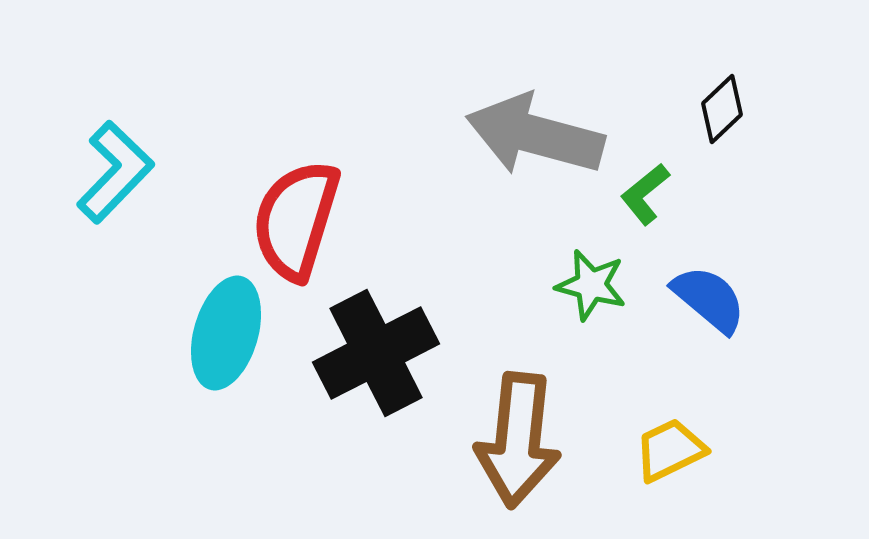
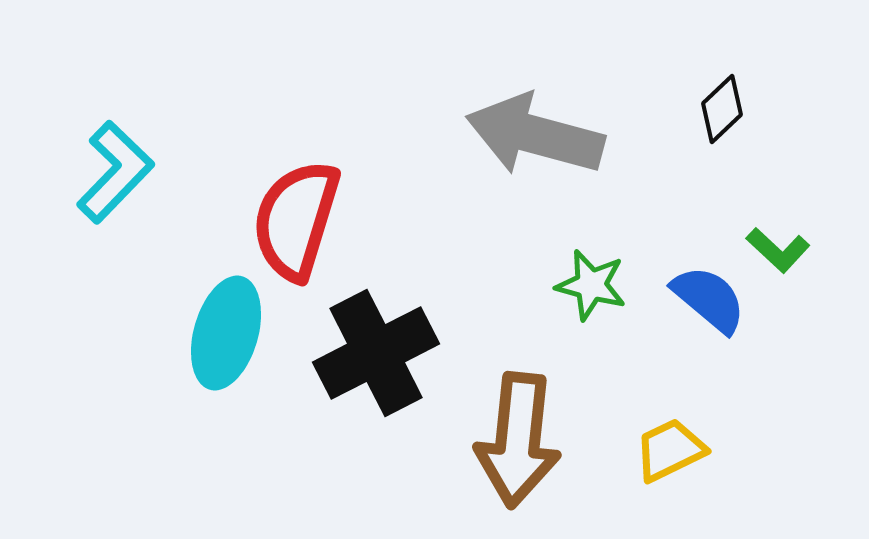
green L-shape: moved 133 px right, 56 px down; rotated 98 degrees counterclockwise
